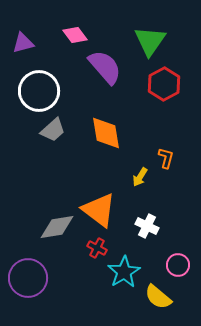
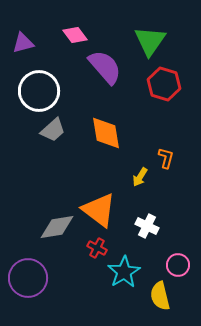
red hexagon: rotated 16 degrees counterclockwise
yellow semicircle: moved 2 px right, 1 px up; rotated 36 degrees clockwise
